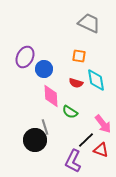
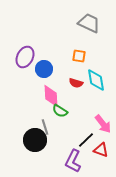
green semicircle: moved 10 px left, 1 px up
